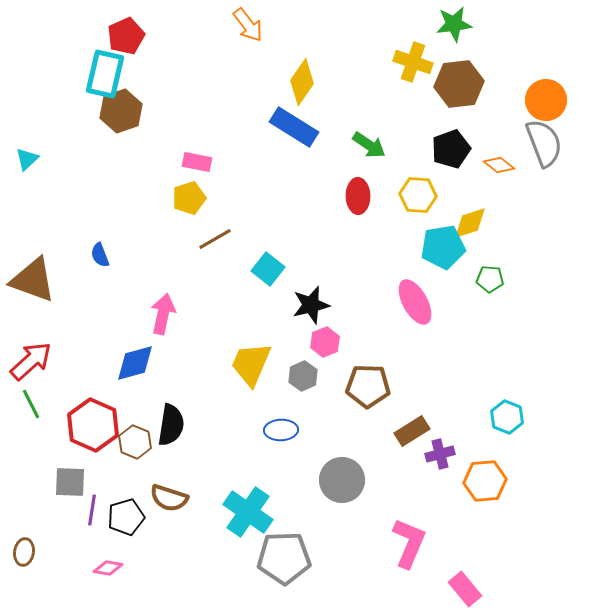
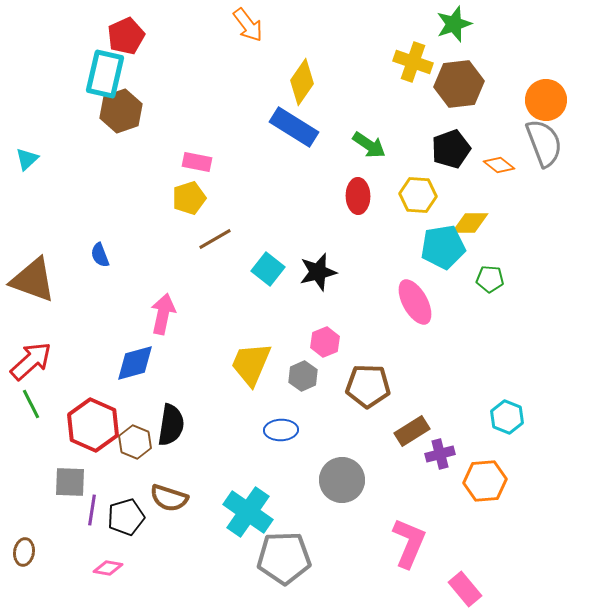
green star at (454, 24): rotated 12 degrees counterclockwise
yellow diamond at (470, 223): rotated 18 degrees clockwise
black star at (311, 305): moved 7 px right, 33 px up
